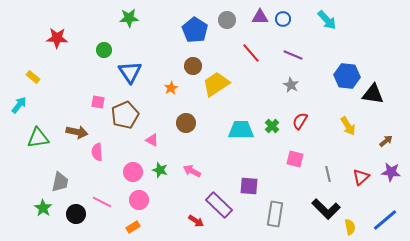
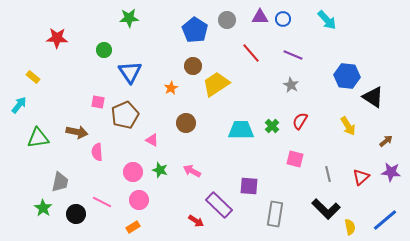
black triangle at (373, 94): moved 3 px down; rotated 25 degrees clockwise
